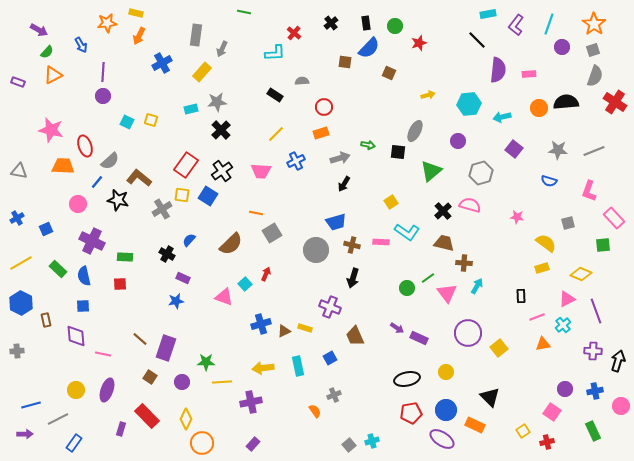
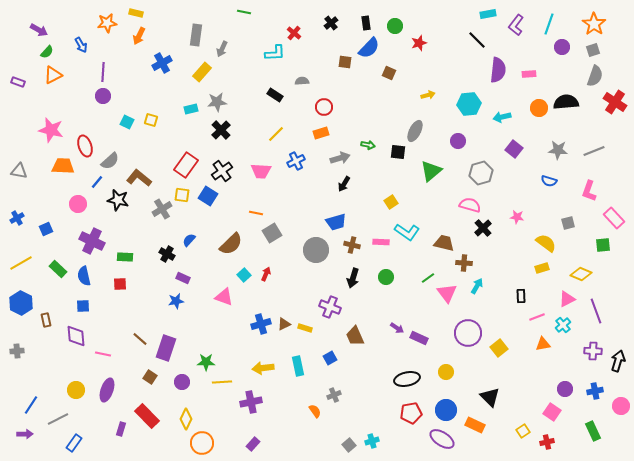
black cross at (443, 211): moved 40 px right, 17 px down
cyan square at (245, 284): moved 1 px left, 9 px up
green circle at (407, 288): moved 21 px left, 11 px up
brown triangle at (284, 331): moved 7 px up
blue line at (31, 405): rotated 42 degrees counterclockwise
